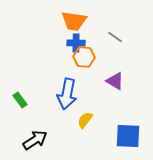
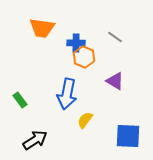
orange trapezoid: moved 32 px left, 7 px down
orange hexagon: rotated 20 degrees clockwise
